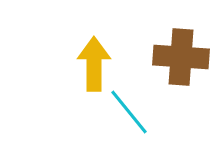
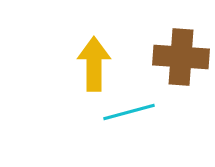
cyan line: rotated 66 degrees counterclockwise
